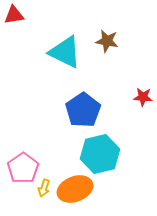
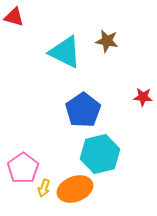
red triangle: moved 2 px down; rotated 25 degrees clockwise
